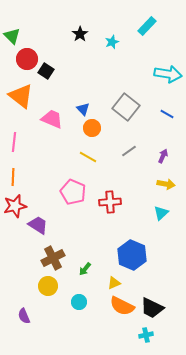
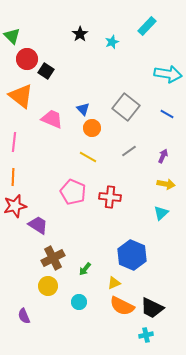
red cross: moved 5 px up; rotated 10 degrees clockwise
